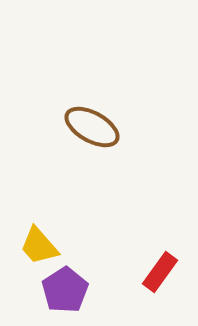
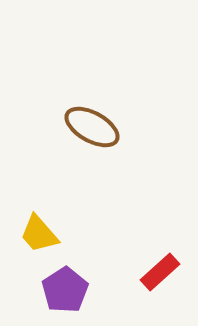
yellow trapezoid: moved 12 px up
red rectangle: rotated 12 degrees clockwise
